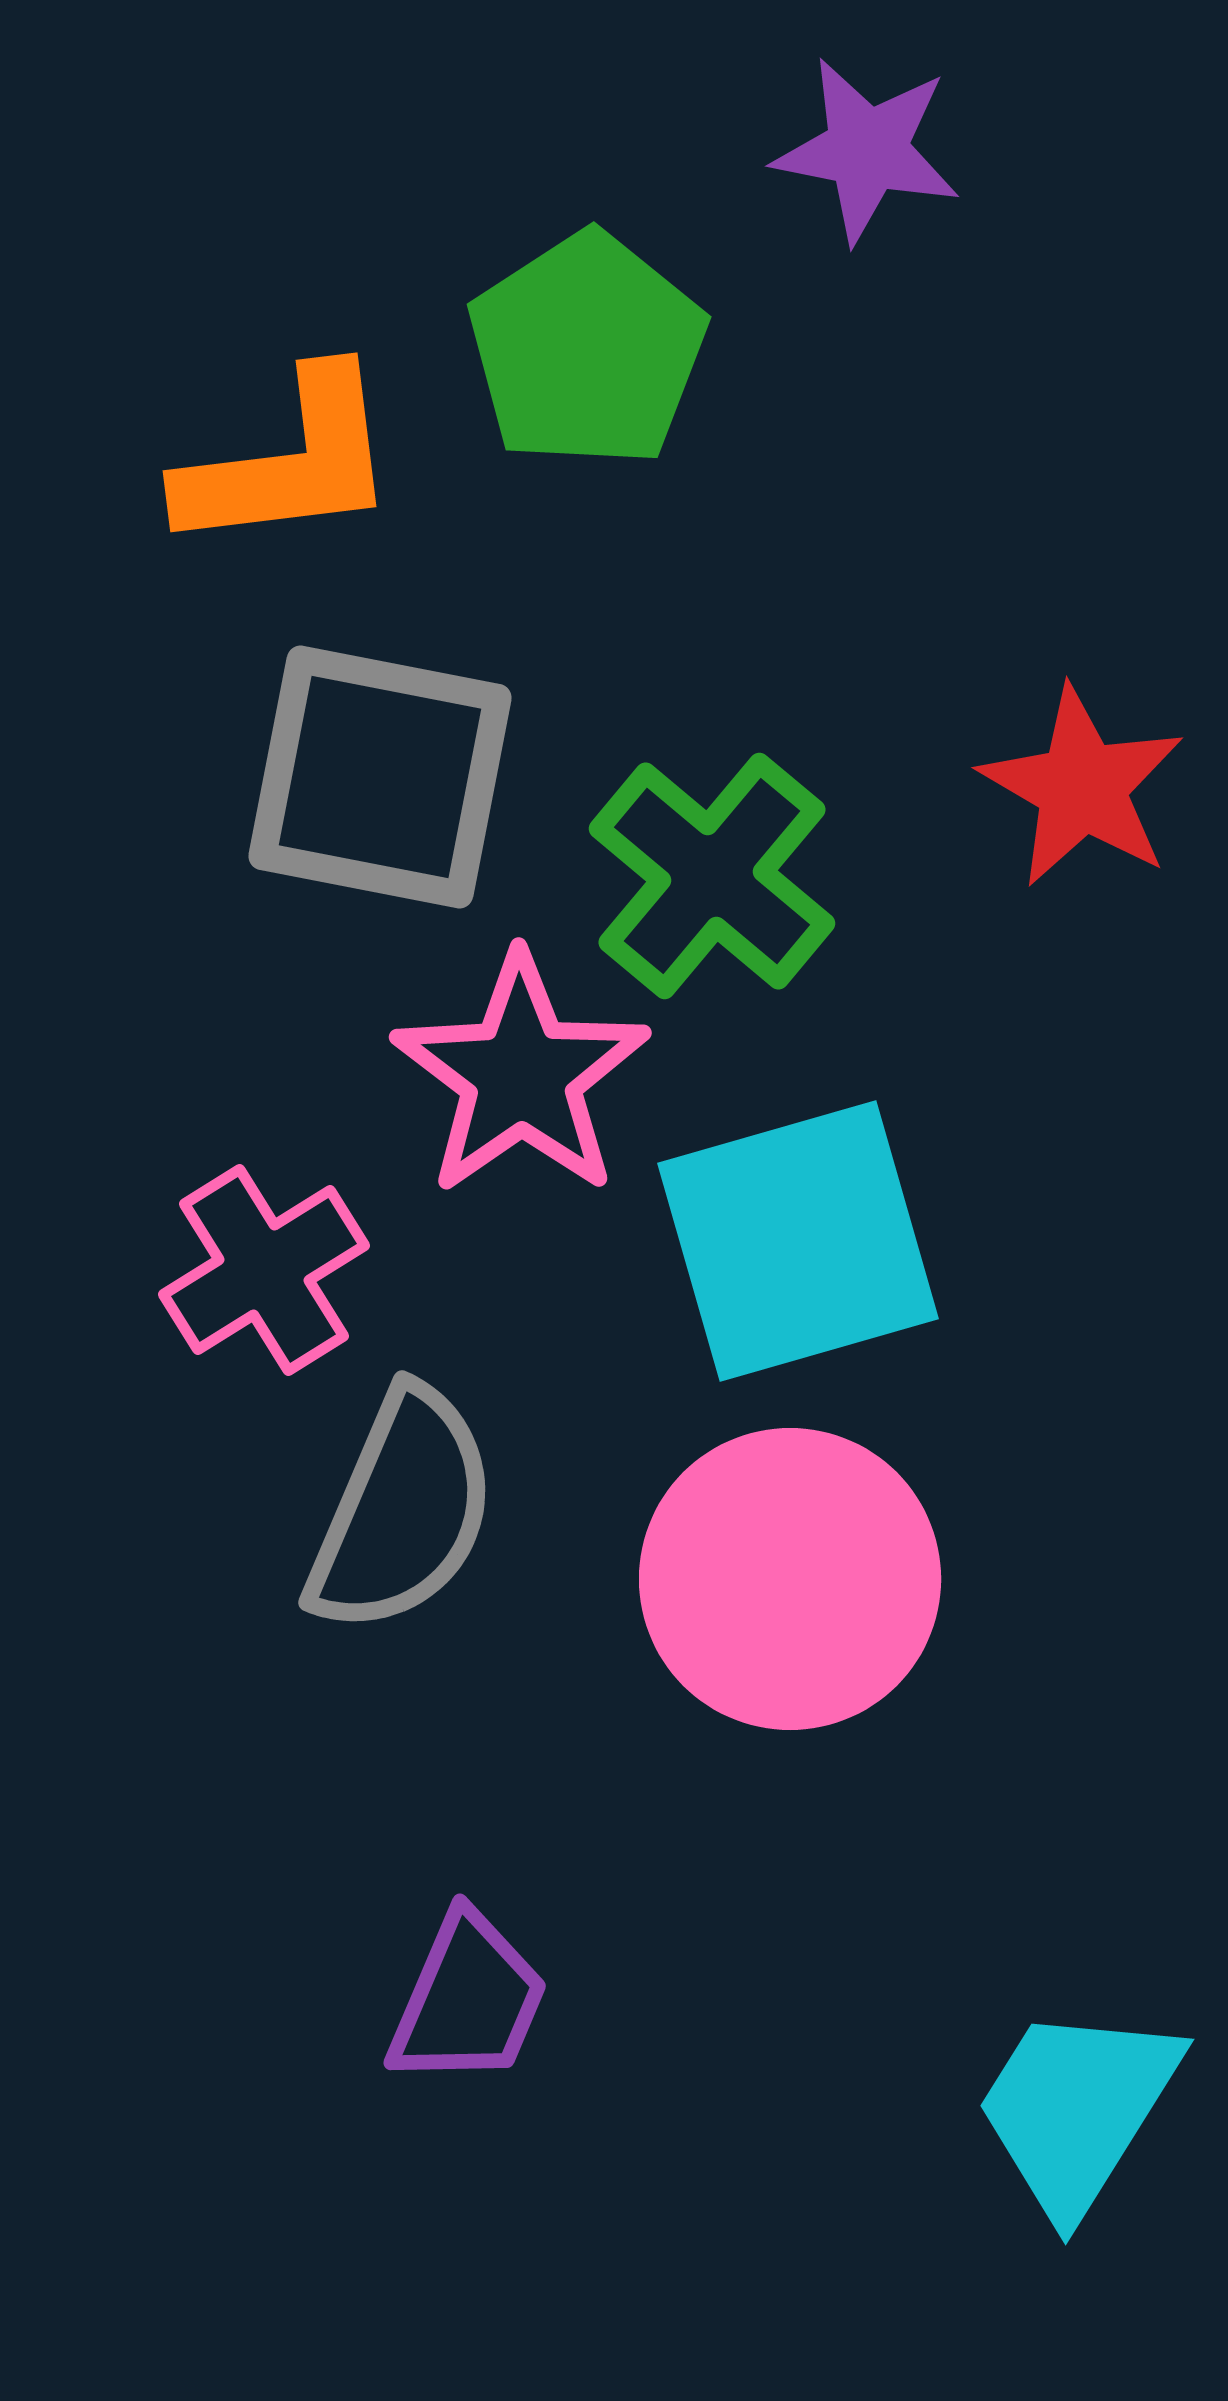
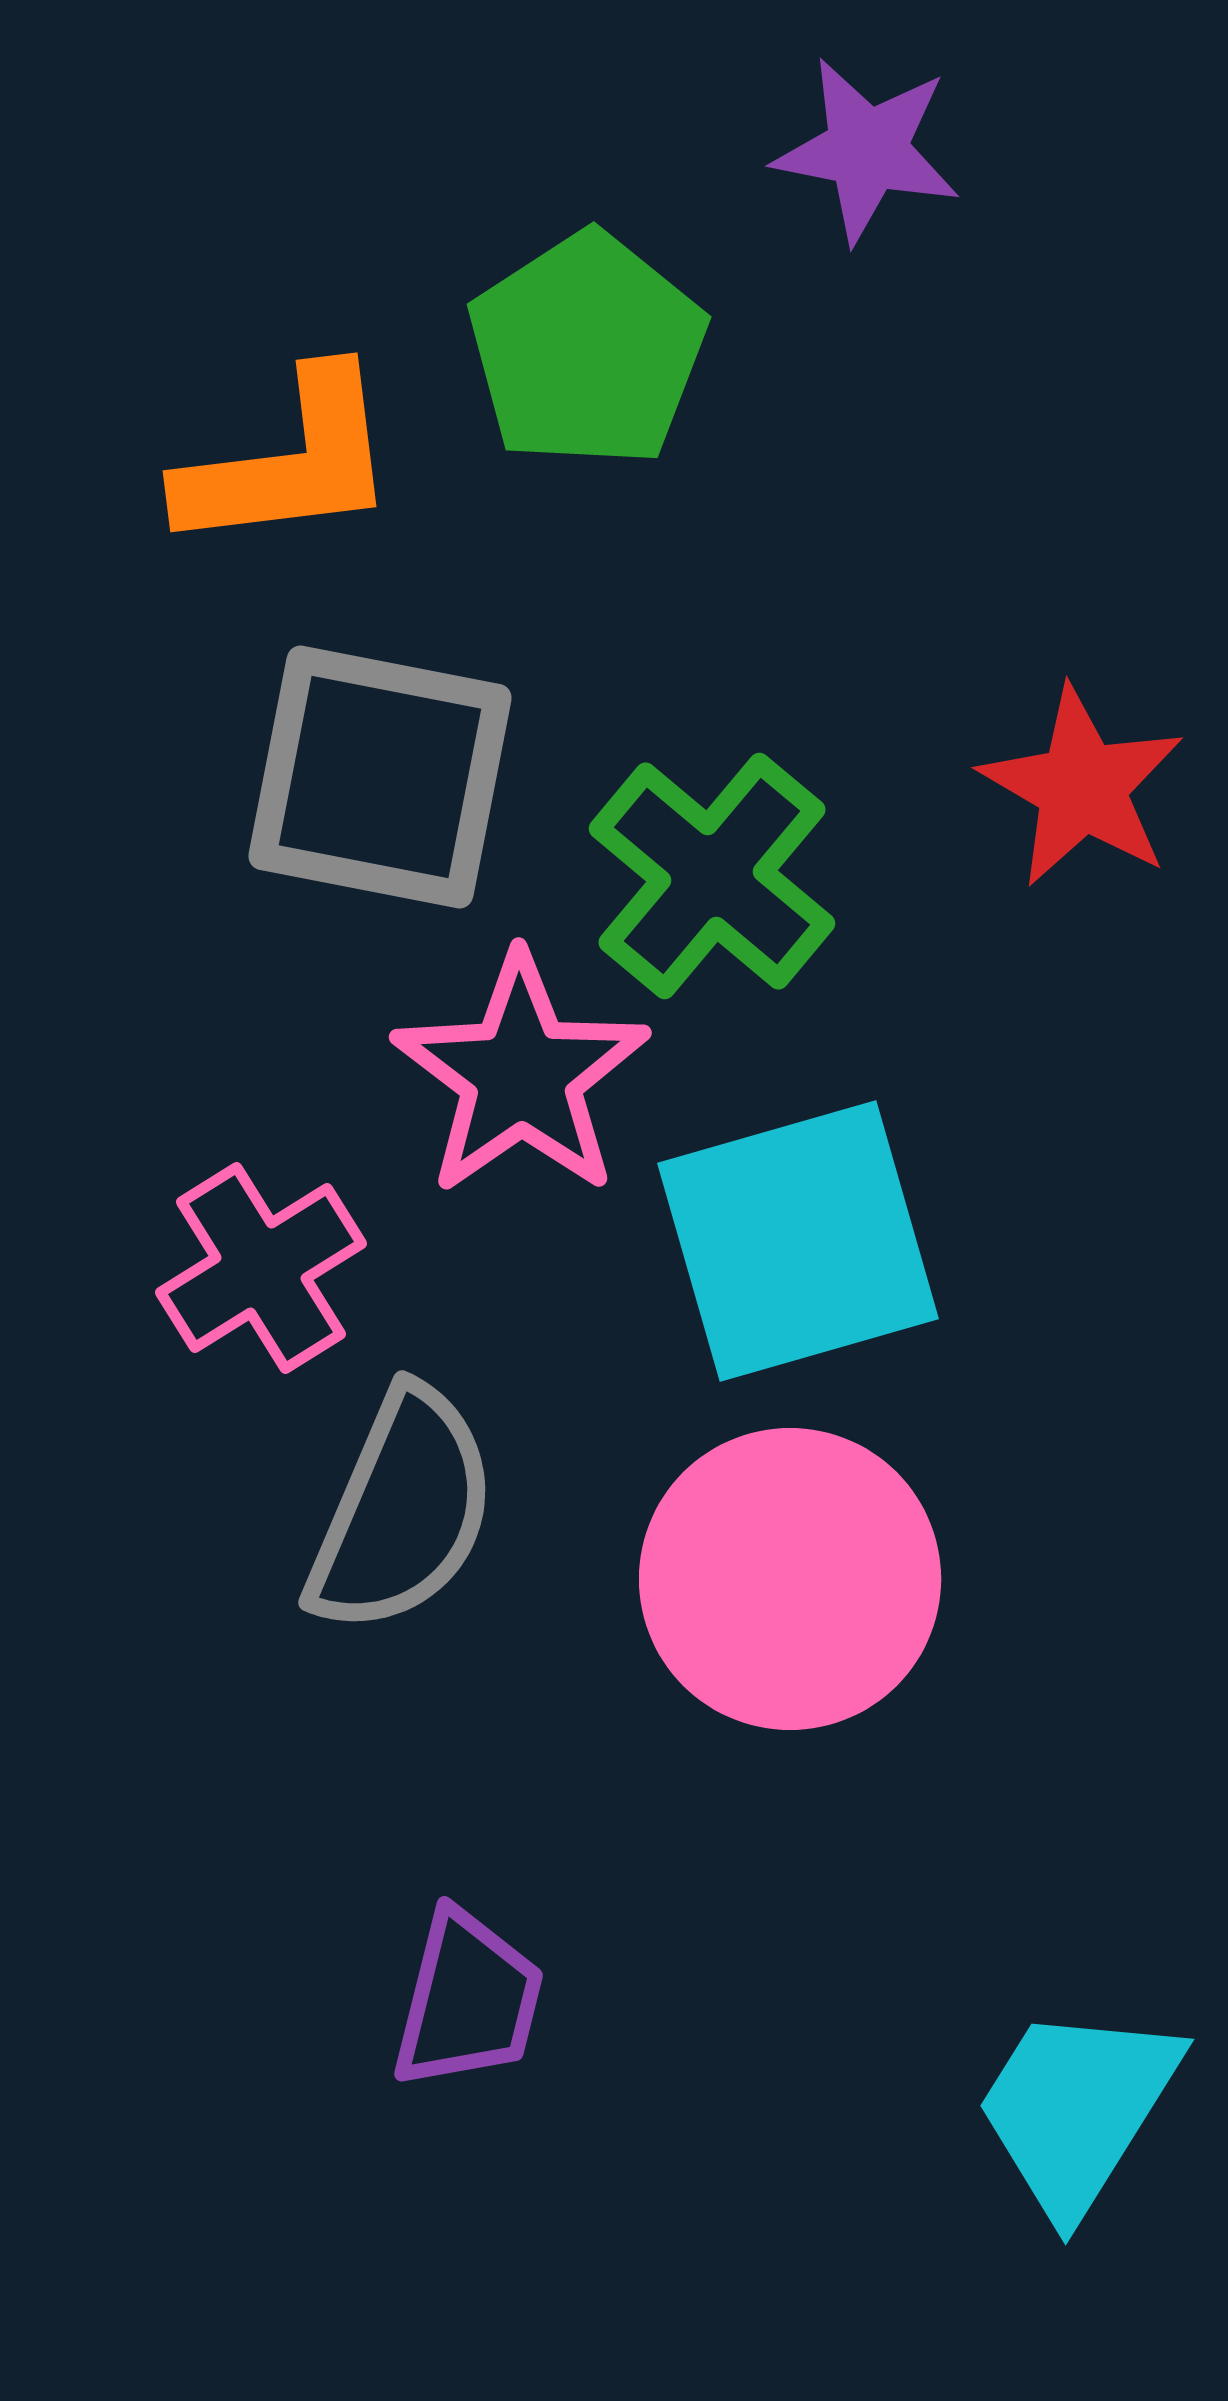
pink cross: moved 3 px left, 2 px up
purple trapezoid: rotated 9 degrees counterclockwise
